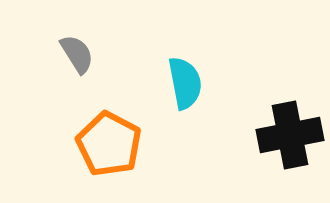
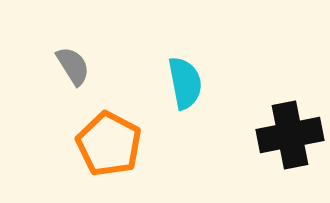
gray semicircle: moved 4 px left, 12 px down
